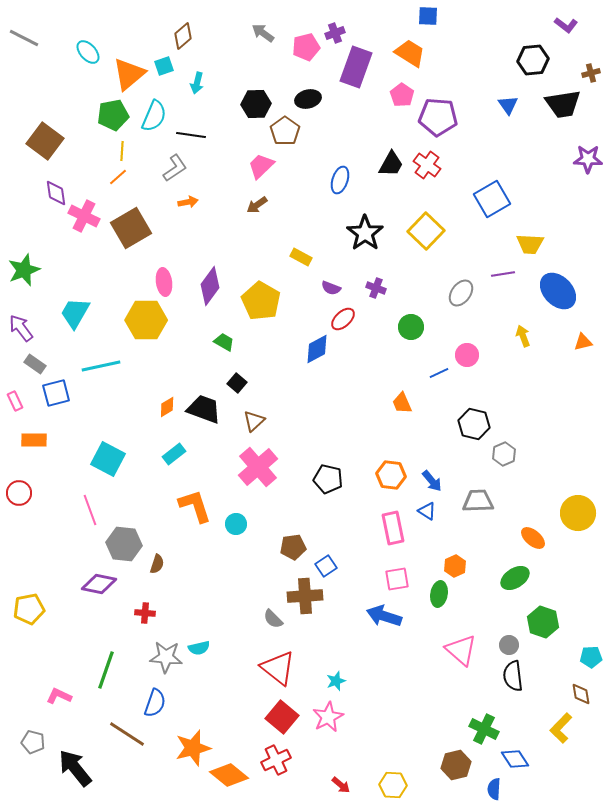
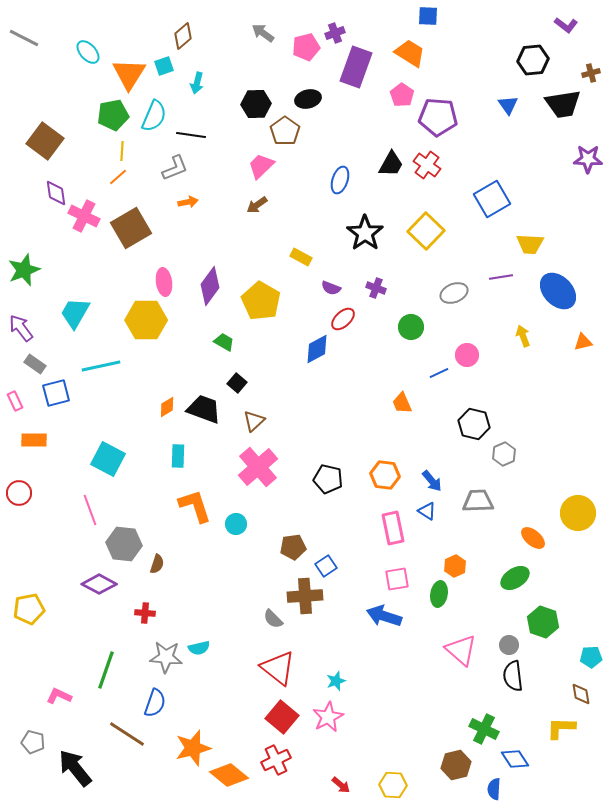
orange triangle at (129, 74): rotated 18 degrees counterclockwise
gray L-shape at (175, 168): rotated 12 degrees clockwise
purple line at (503, 274): moved 2 px left, 3 px down
gray ellipse at (461, 293): moved 7 px left; rotated 32 degrees clockwise
cyan rectangle at (174, 454): moved 4 px right, 2 px down; rotated 50 degrees counterclockwise
orange hexagon at (391, 475): moved 6 px left
purple diamond at (99, 584): rotated 16 degrees clockwise
yellow L-shape at (561, 728): rotated 48 degrees clockwise
